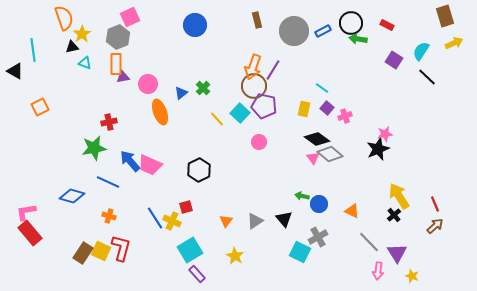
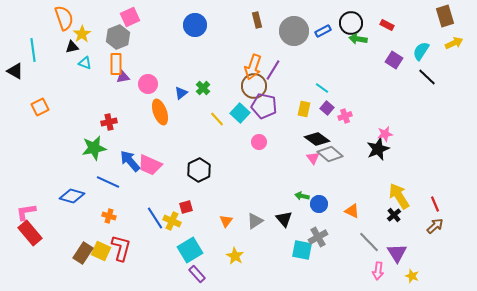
cyan square at (300, 252): moved 2 px right, 2 px up; rotated 15 degrees counterclockwise
